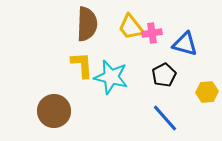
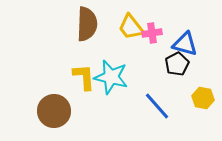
yellow L-shape: moved 2 px right, 12 px down
black pentagon: moved 13 px right, 11 px up
yellow hexagon: moved 4 px left, 6 px down; rotated 15 degrees clockwise
blue line: moved 8 px left, 12 px up
